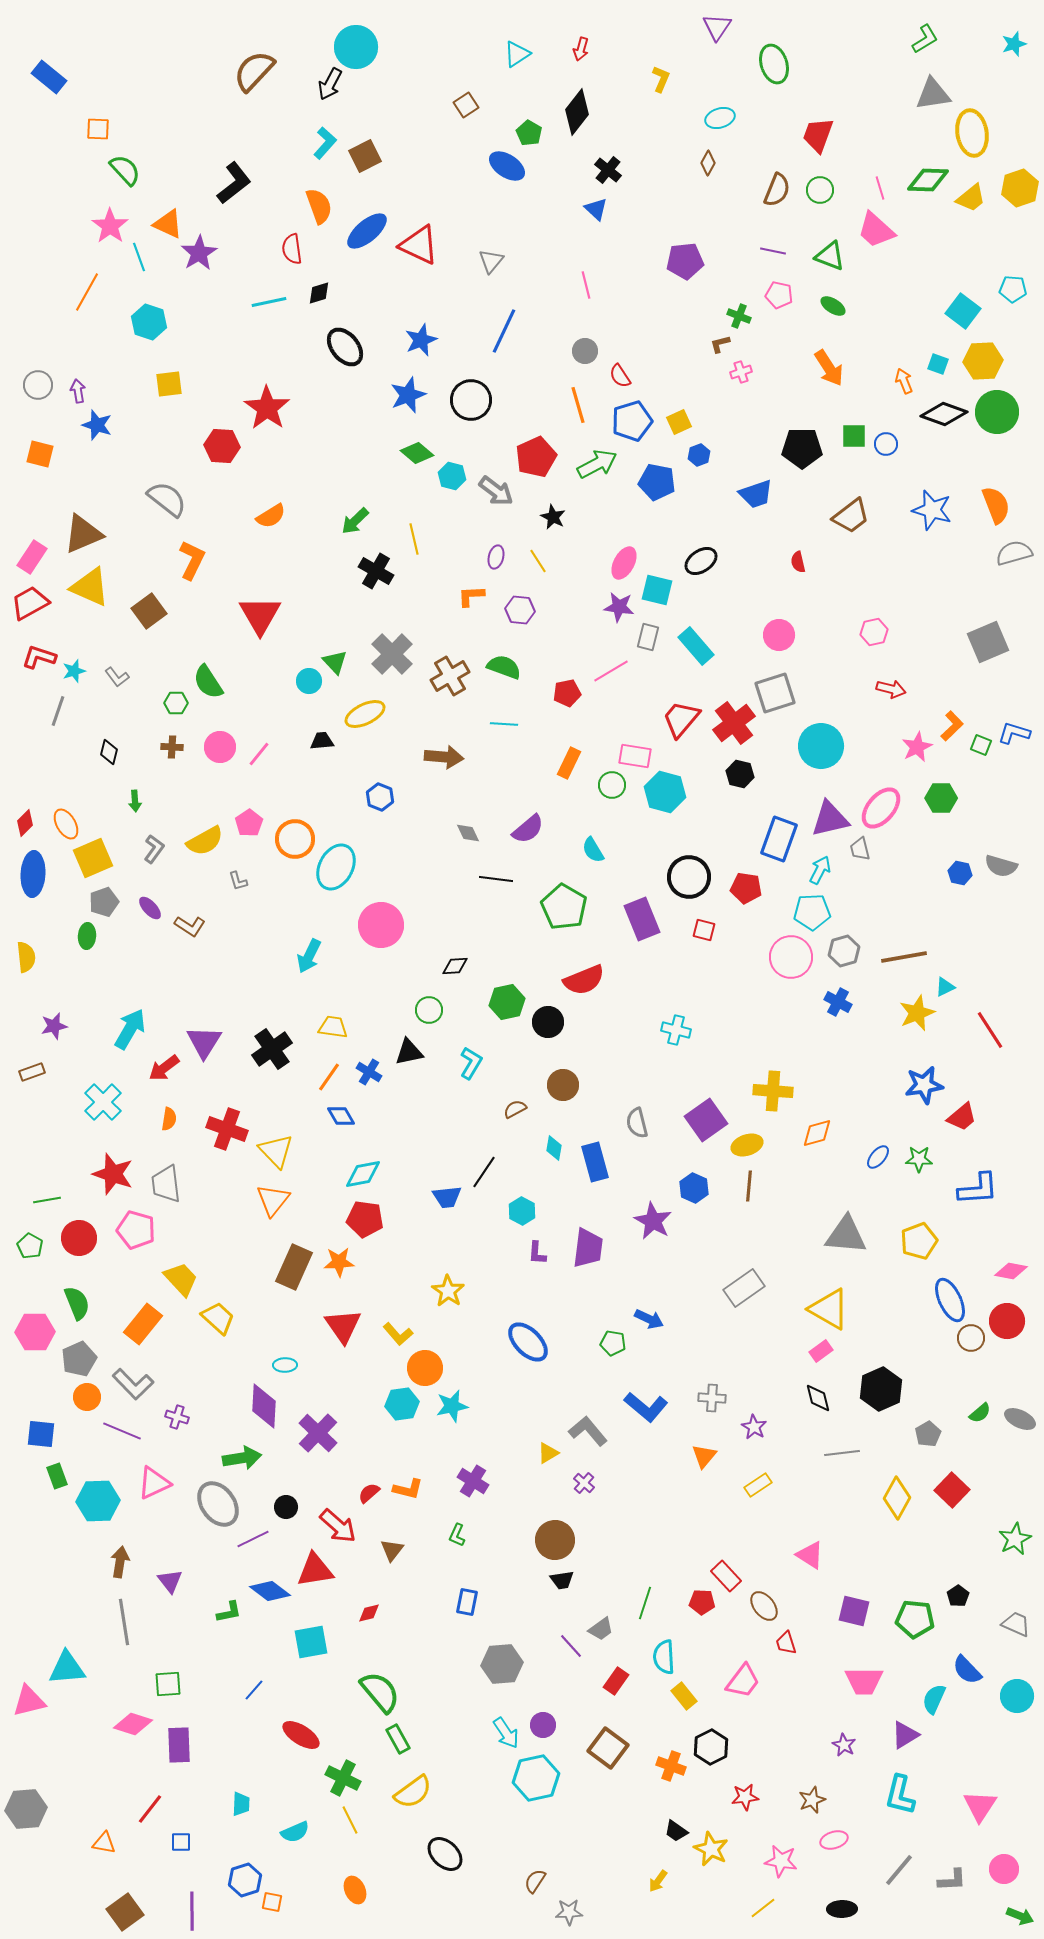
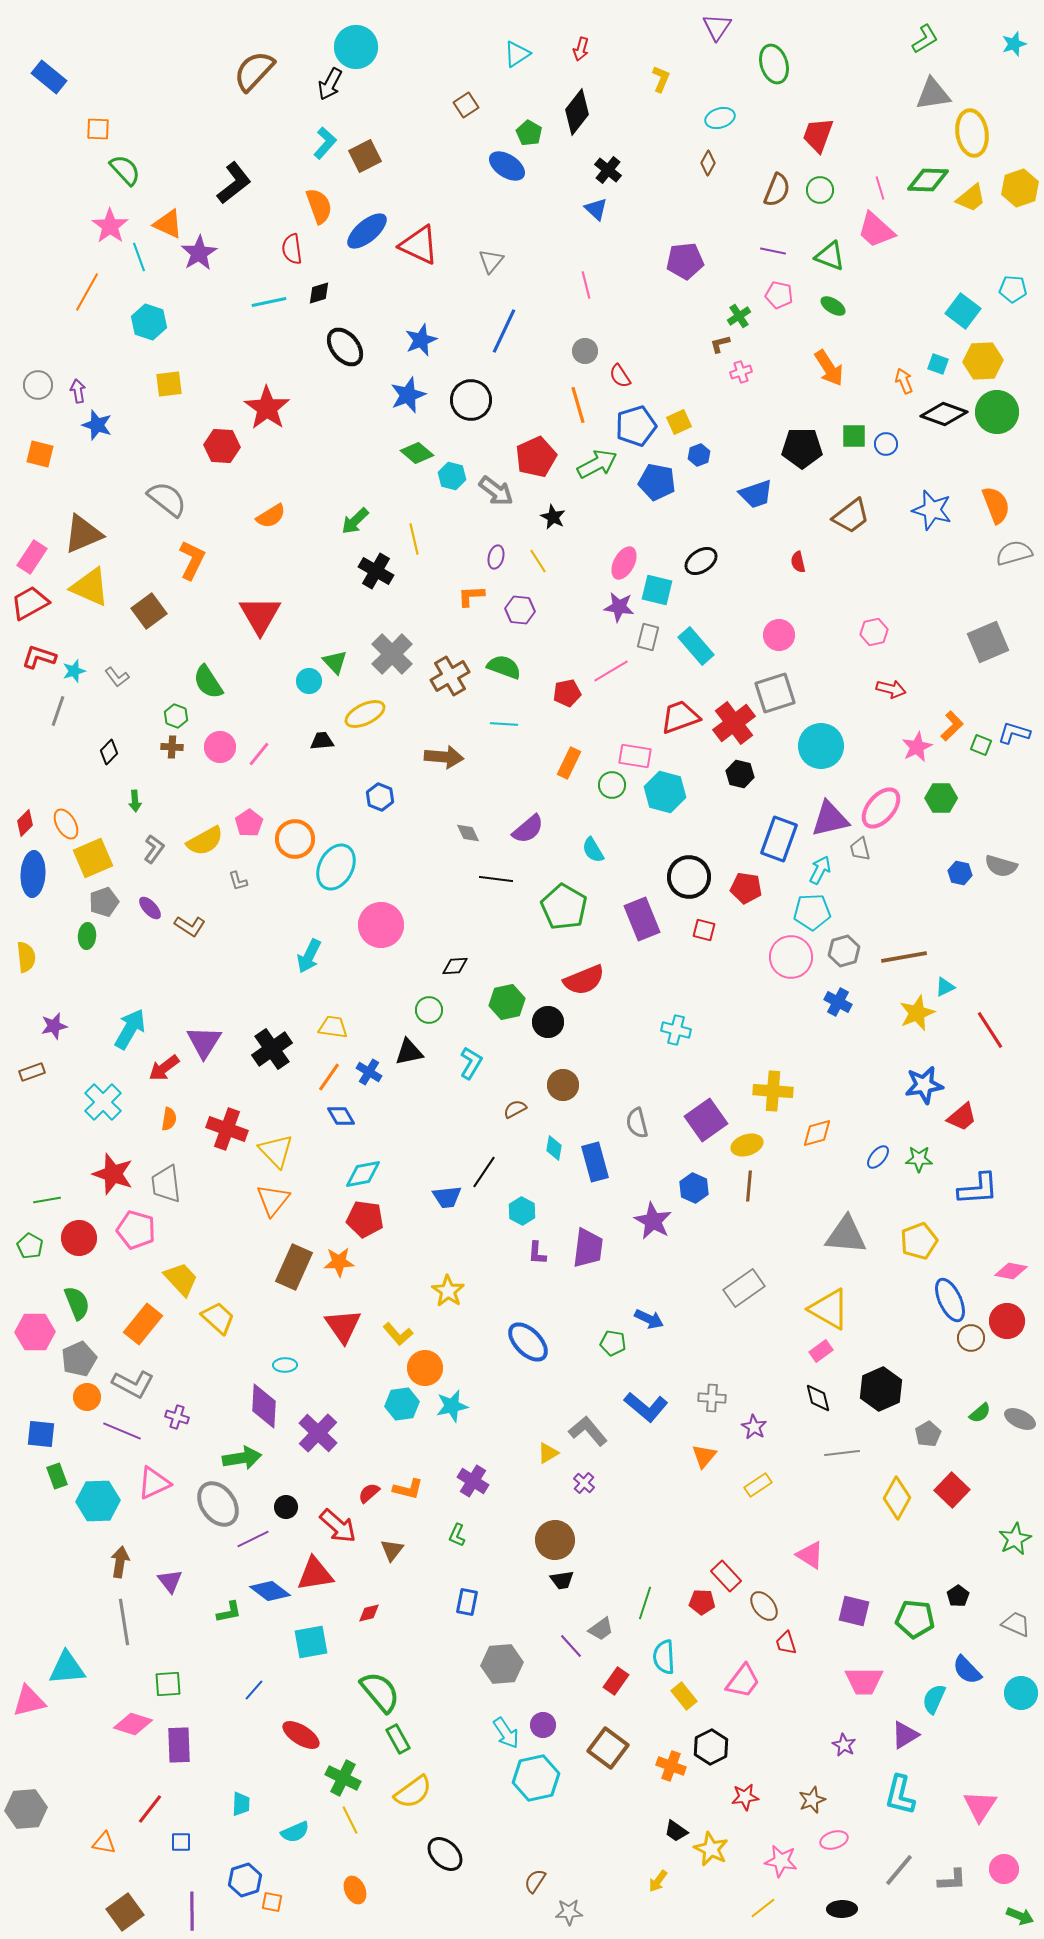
green cross at (739, 316): rotated 35 degrees clockwise
blue pentagon at (632, 421): moved 4 px right, 5 px down
green hexagon at (176, 703): moved 13 px down; rotated 20 degrees clockwise
red trapezoid at (681, 719): moved 1 px left, 2 px up; rotated 30 degrees clockwise
black diamond at (109, 752): rotated 30 degrees clockwise
gray L-shape at (133, 1384): rotated 18 degrees counterclockwise
red triangle at (315, 1570): moved 4 px down
cyan circle at (1017, 1696): moved 4 px right, 3 px up
